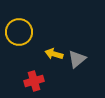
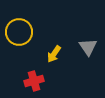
yellow arrow: rotated 72 degrees counterclockwise
gray triangle: moved 11 px right, 12 px up; rotated 24 degrees counterclockwise
